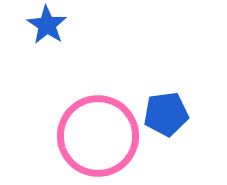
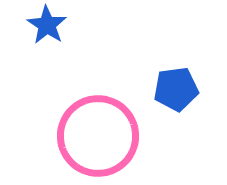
blue pentagon: moved 10 px right, 25 px up
